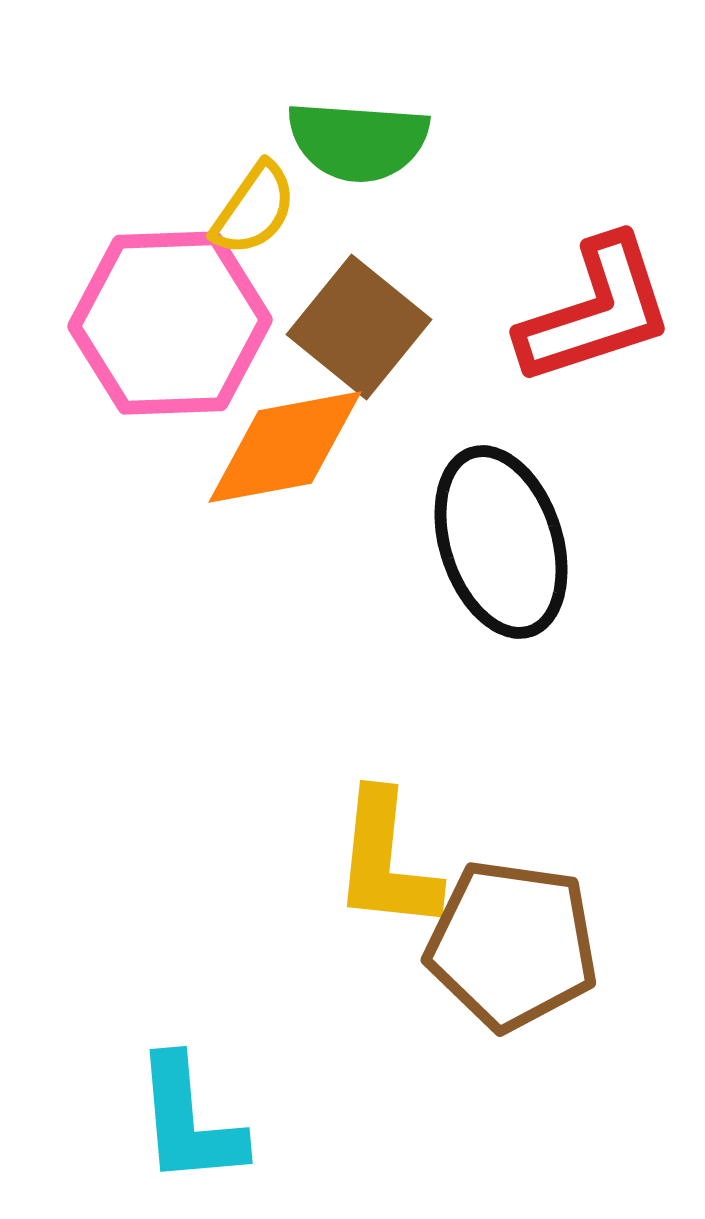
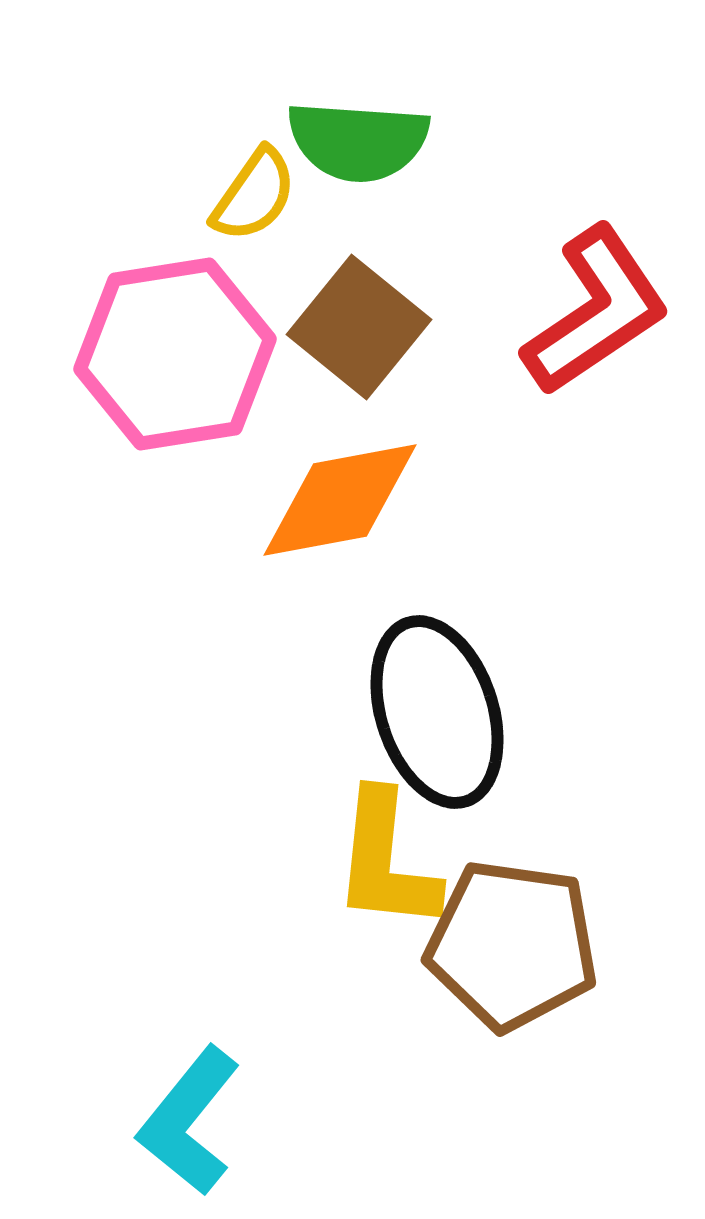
yellow semicircle: moved 14 px up
red L-shape: rotated 16 degrees counterclockwise
pink hexagon: moved 5 px right, 31 px down; rotated 7 degrees counterclockwise
orange diamond: moved 55 px right, 53 px down
black ellipse: moved 64 px left, 170 px down
cyan L-shape: rotated 44 degrees clockwise
